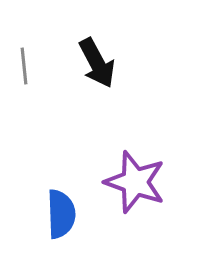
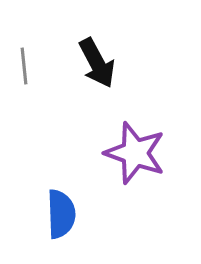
purple star: moved 29 px up
